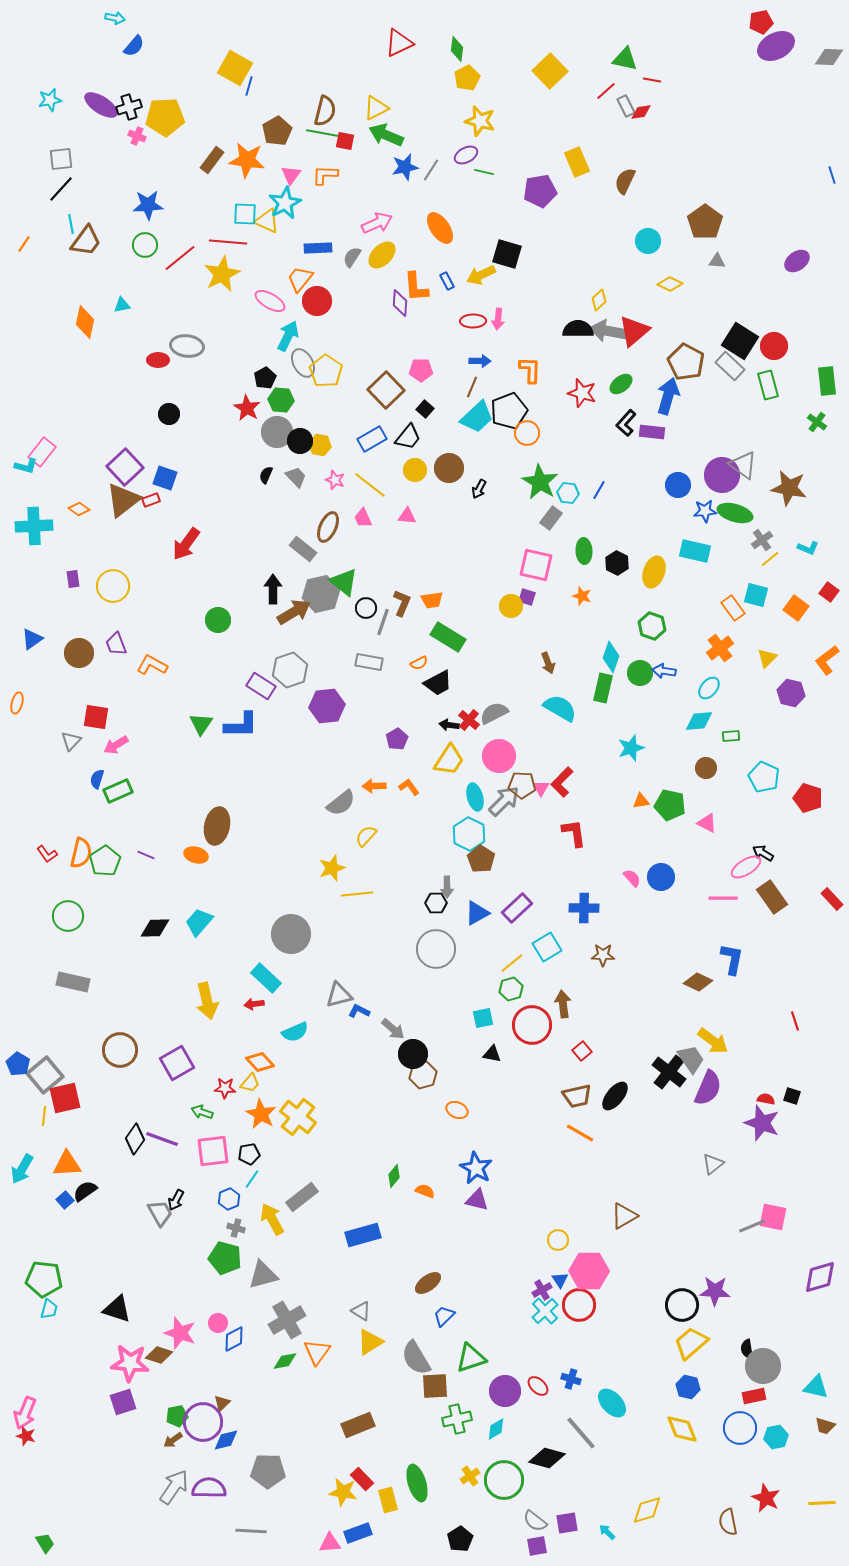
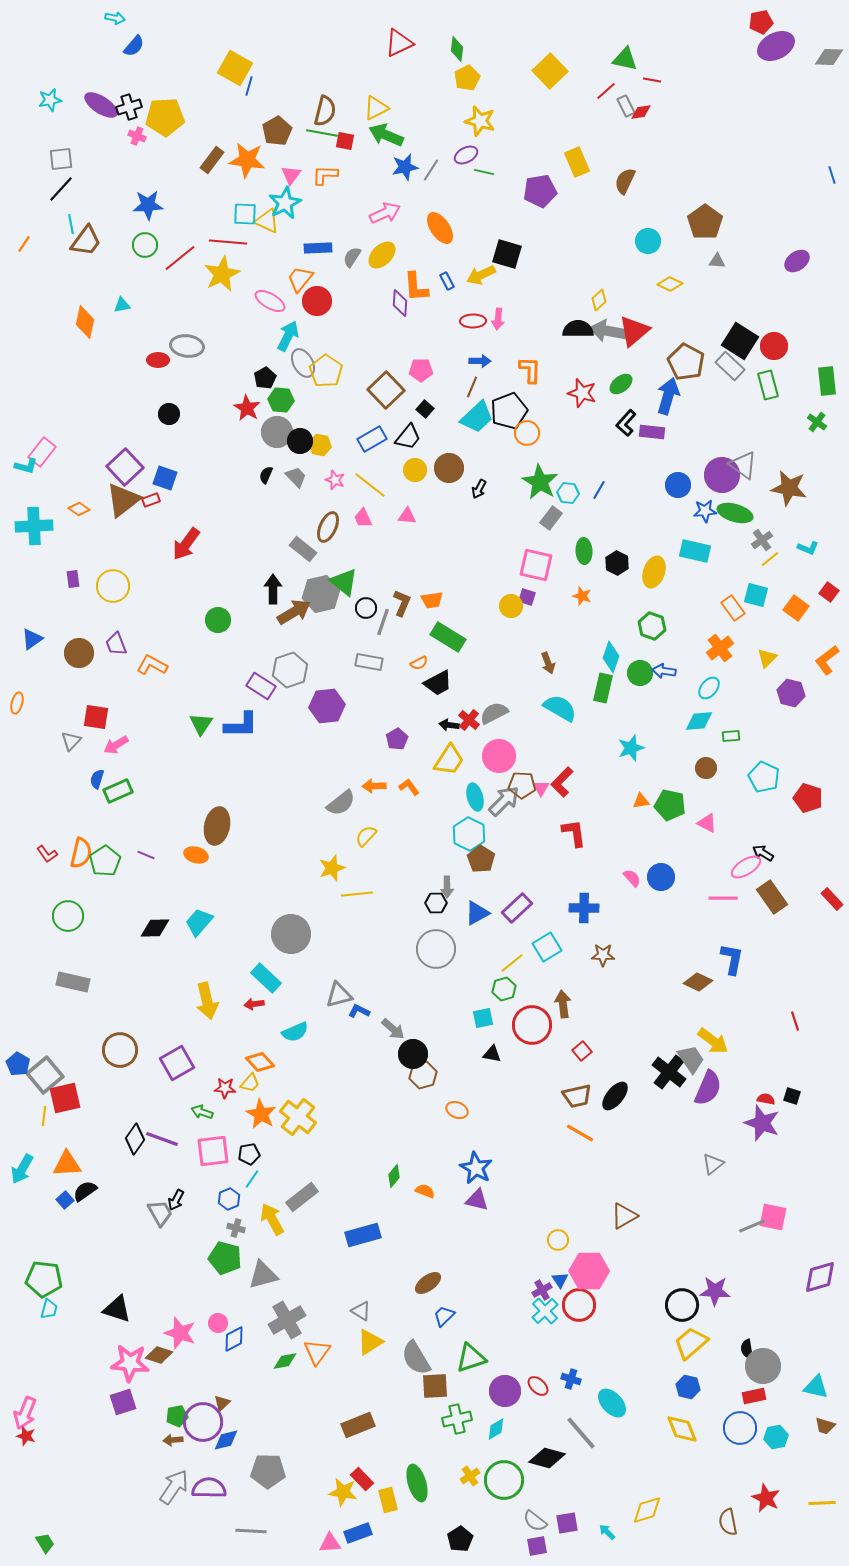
pink arrow at (377, 223): moved 8 px right, 10 px up
green hexagon at (511, 989): moved 7 px left
brown arrow at (173, 1440): rotated 30 degrees clockwise
